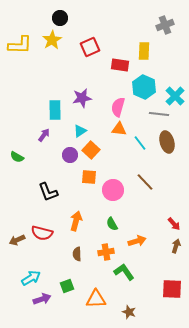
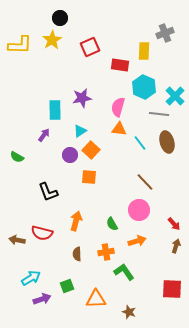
gray cross at (165, 25): moved 8 px down
pink circle at (113, 190): moved 26 px right, 20 px down
brown arrow at (17, 240): rotated 35 degrees clockwise
